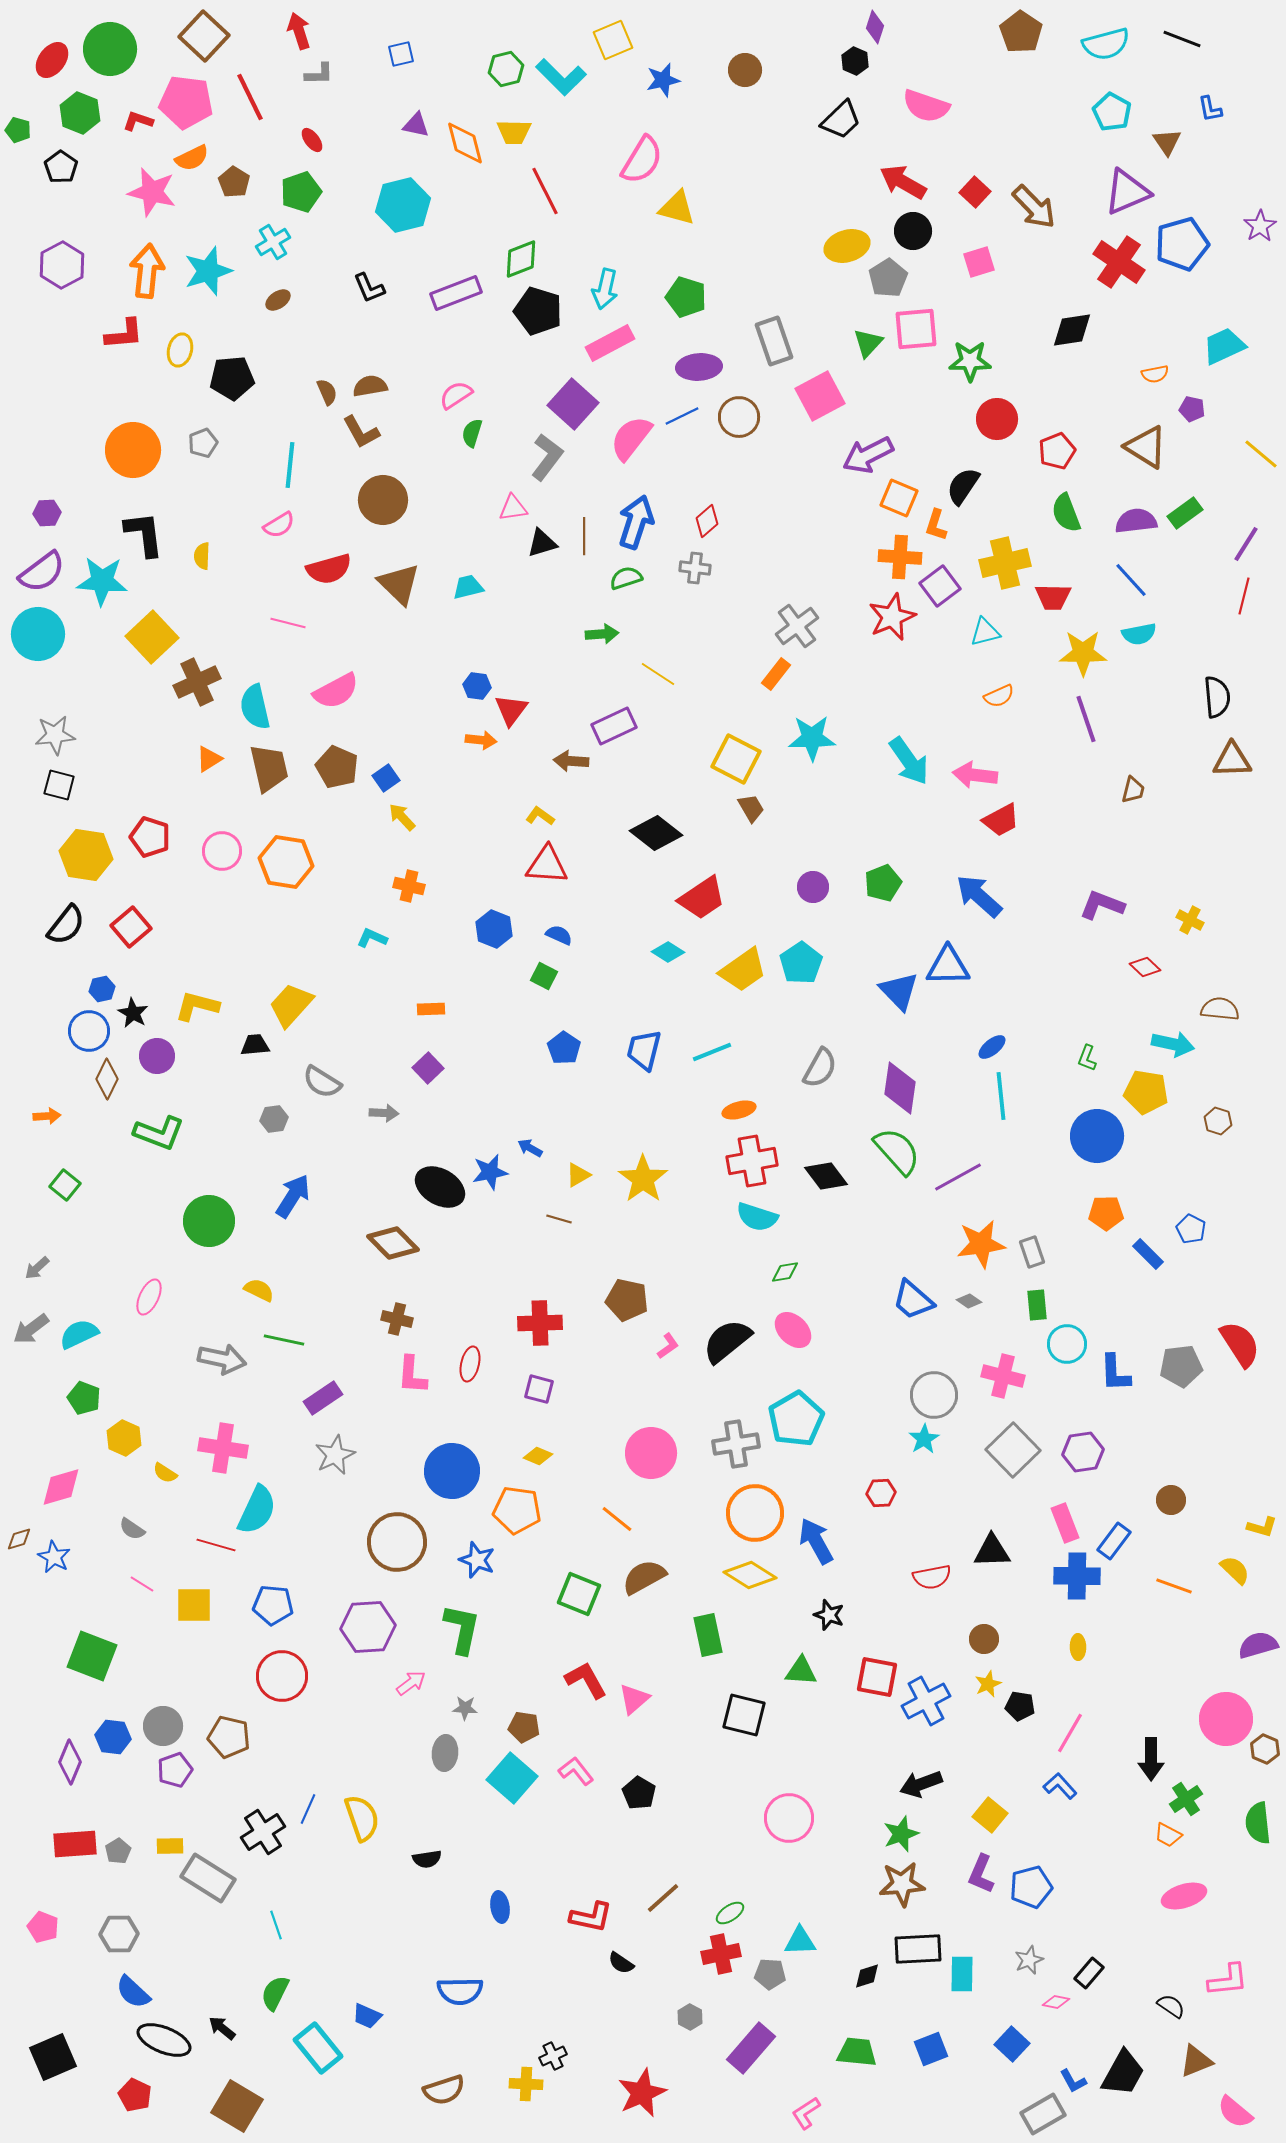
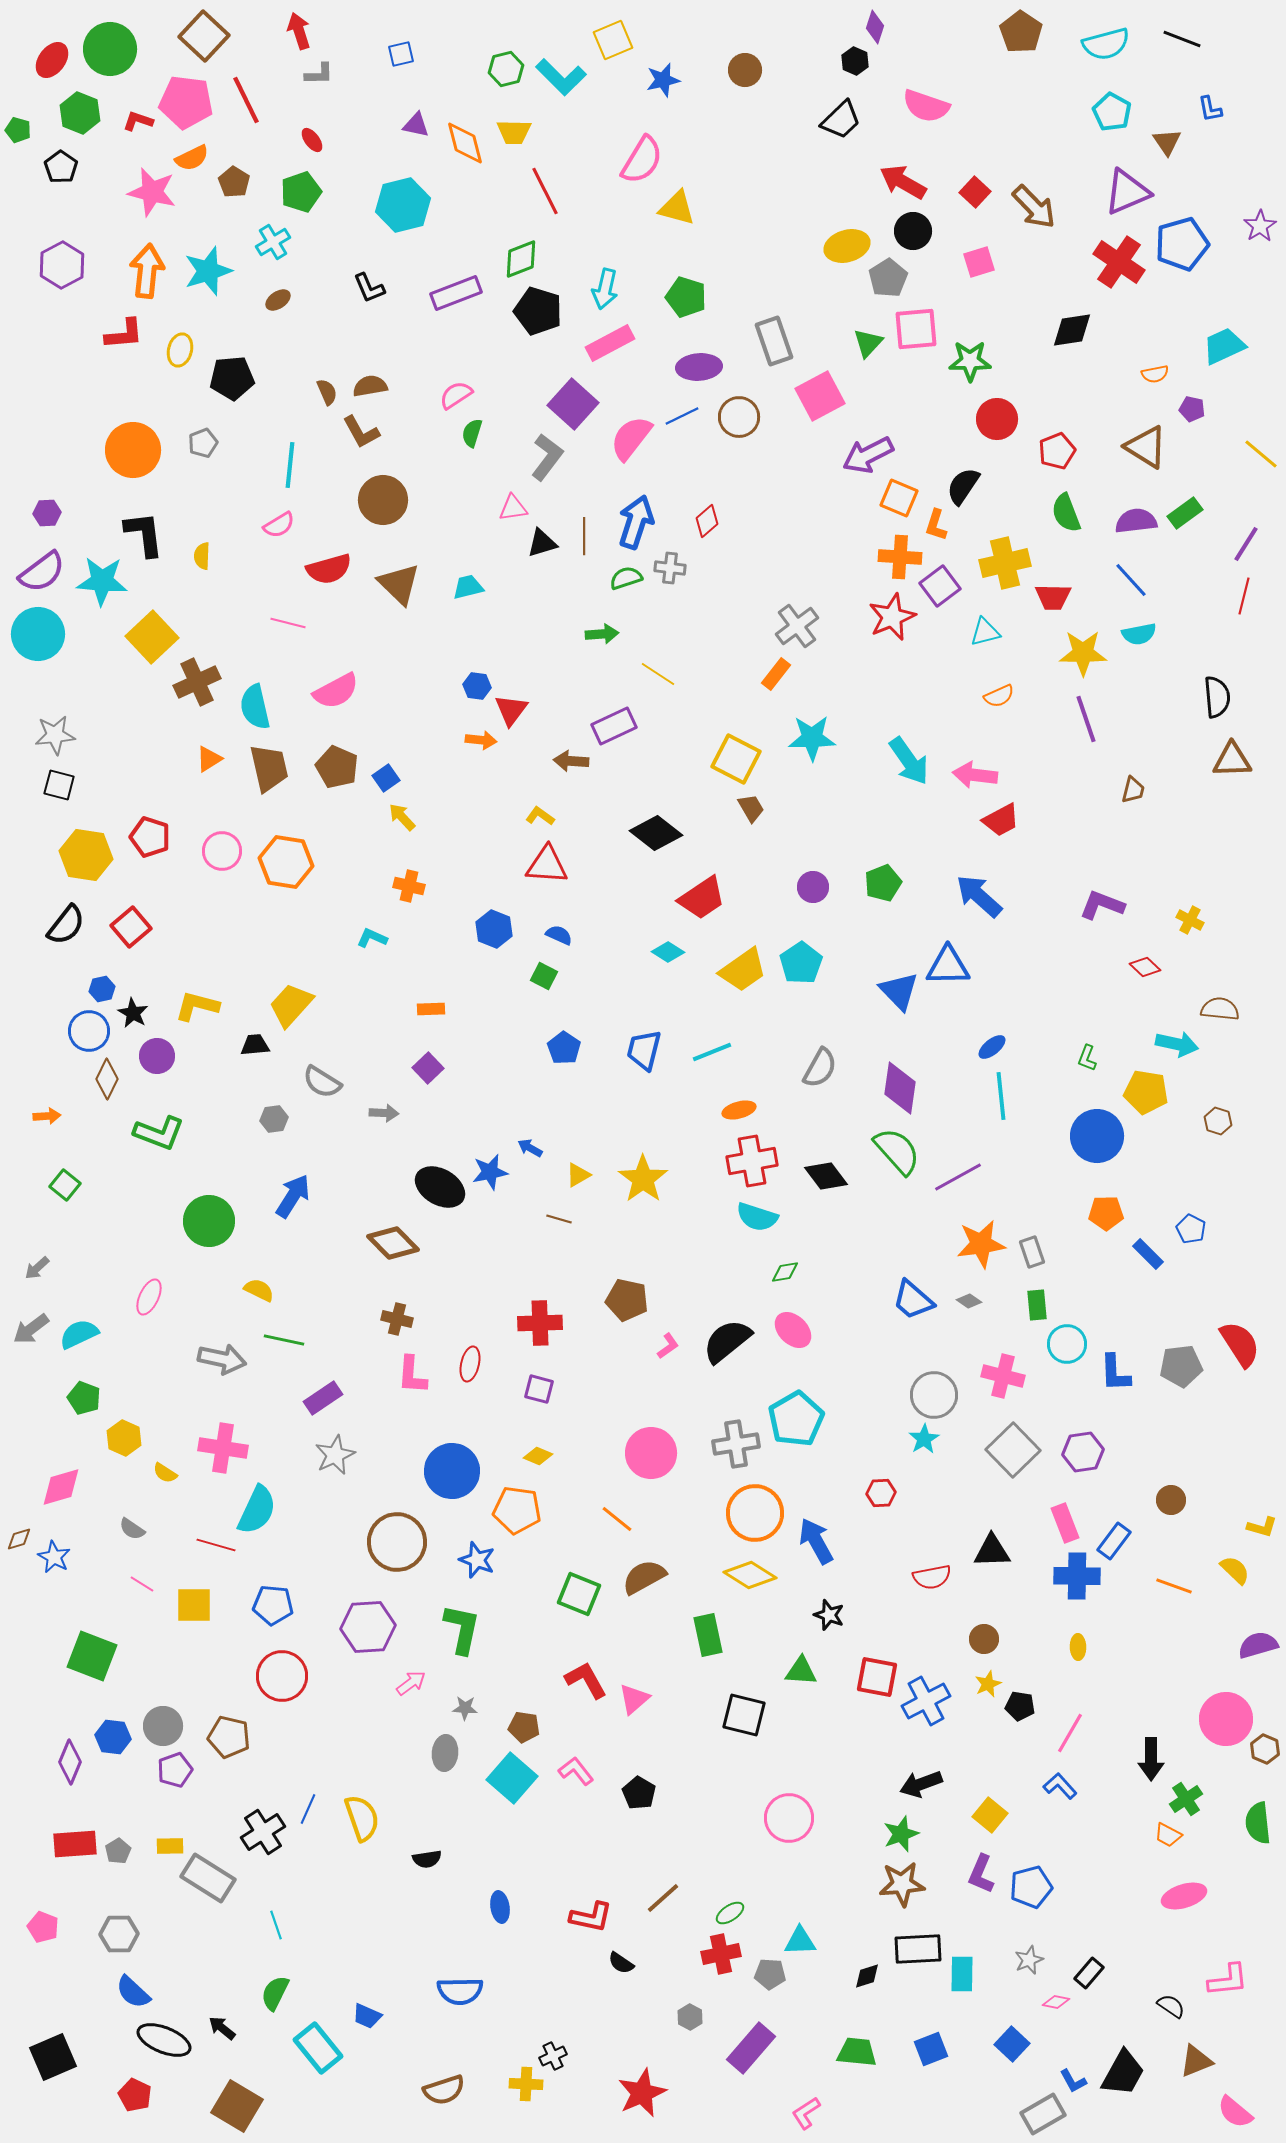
red line at (250, 97): moved 4 px left, 3 px down
gray cross at (695, 568): moved 25 px left
cyan arrow at (1173, 1044): moved 4 px right
